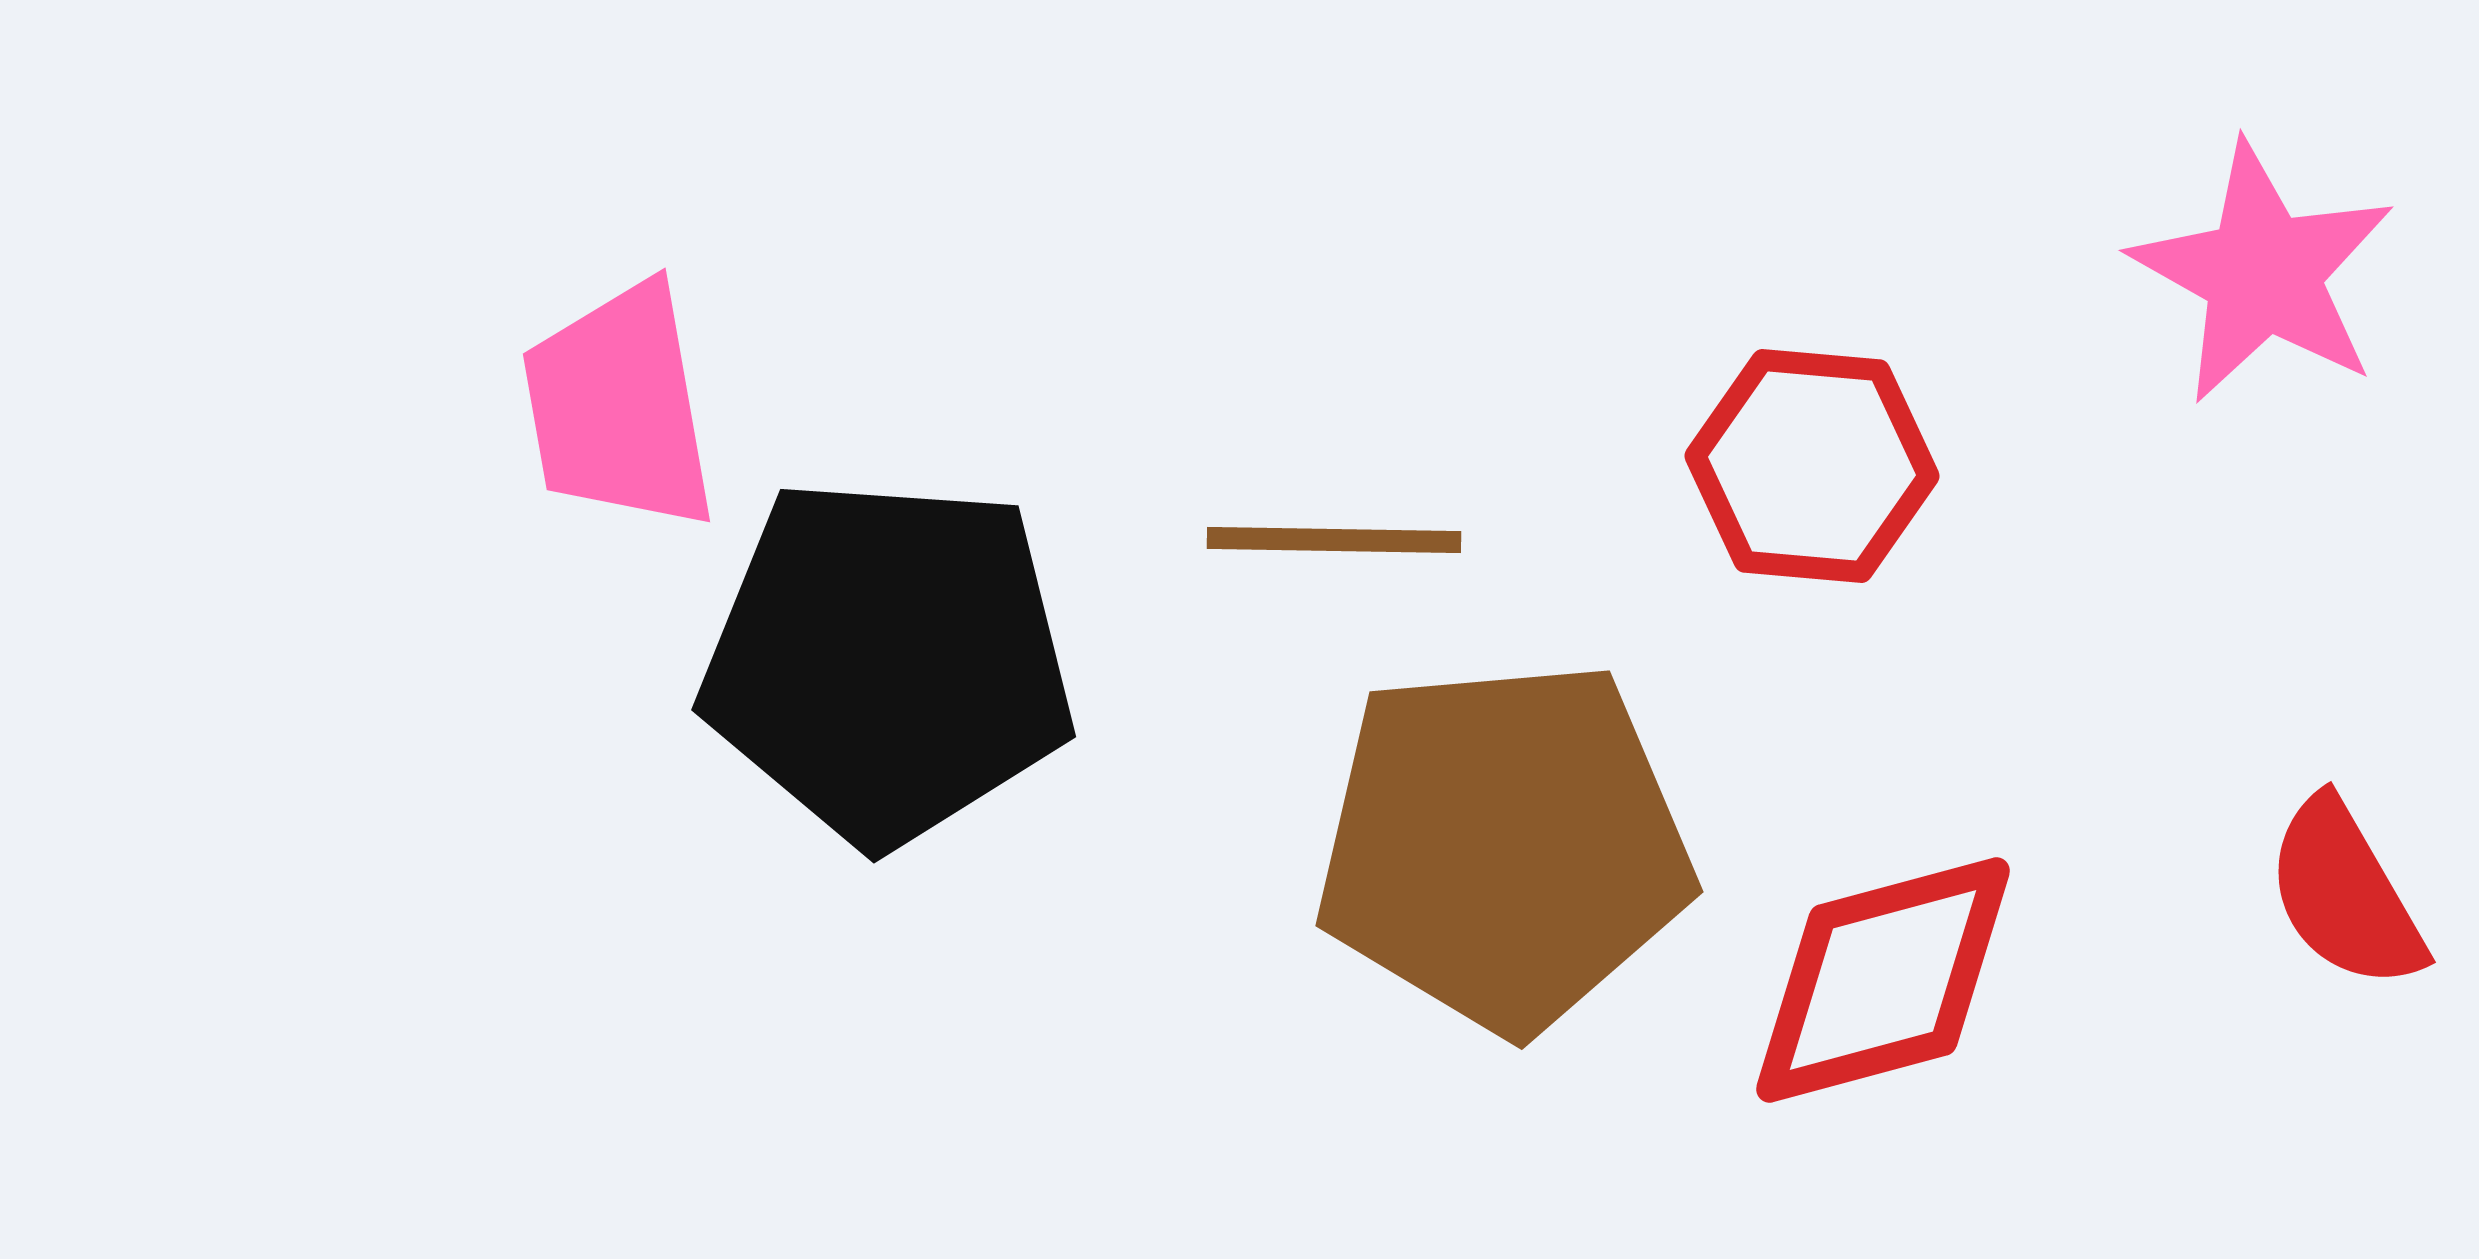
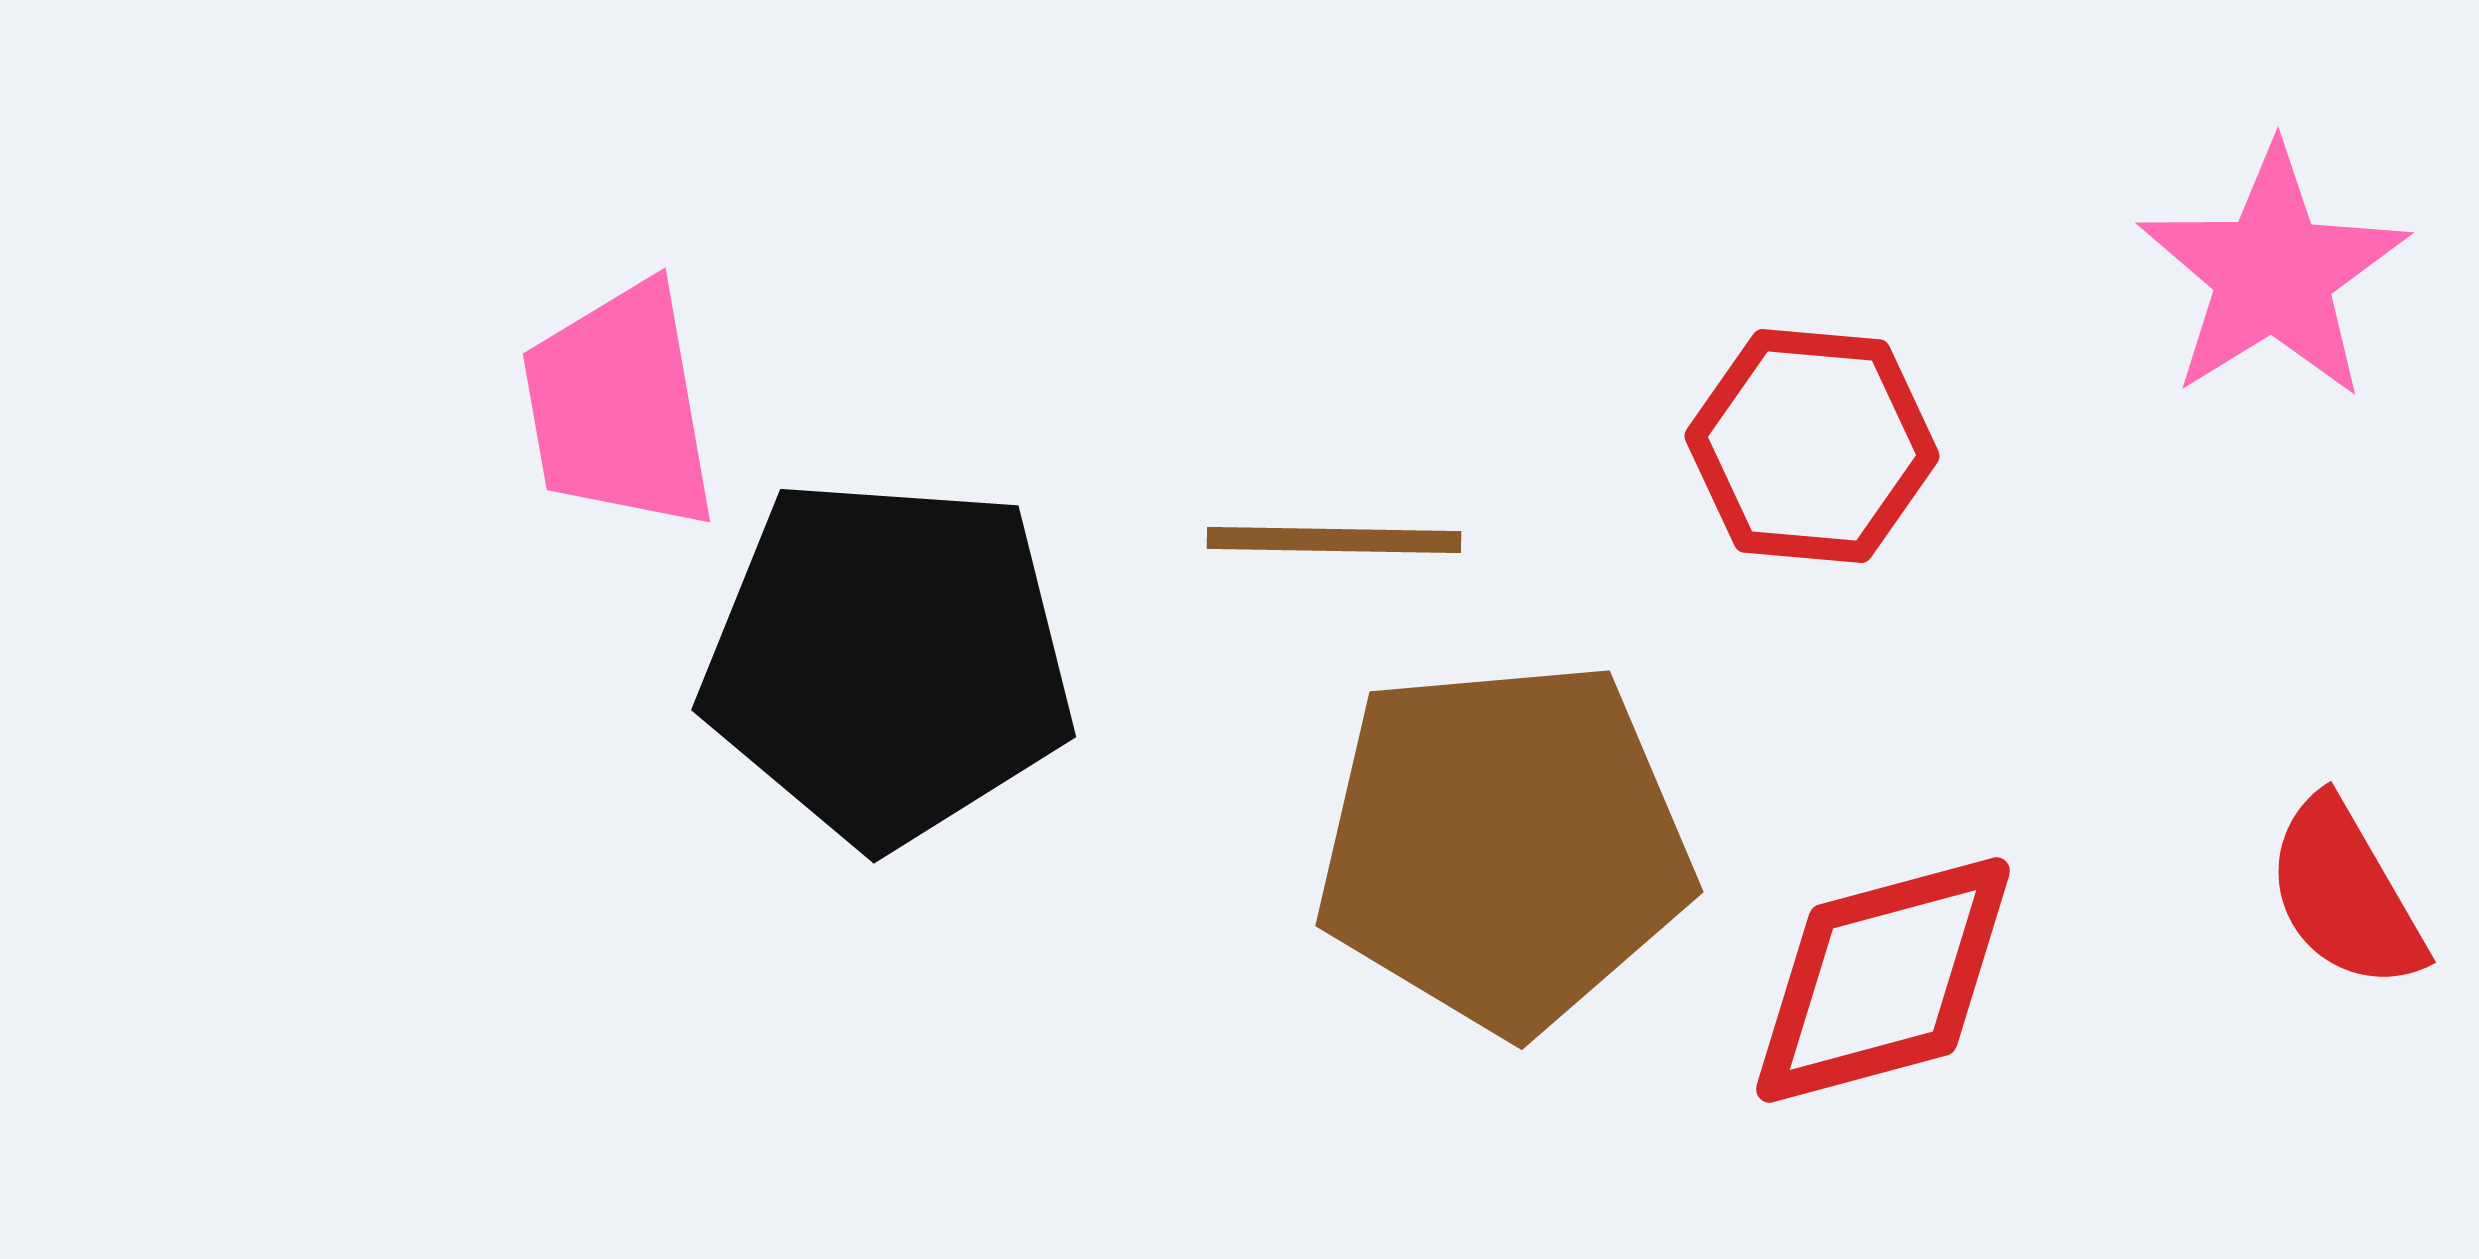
pink star: moved 10 px right; rotated 11 degrees clockwise
red hexagon: moved 20 px up
